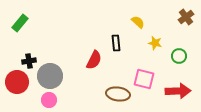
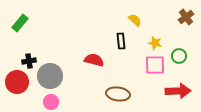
yellow semicircle: moved 3 px left, 2 px up
black rectangle: moved 5 px right, 2 px up
red semicircle: rotated 102 degrees counterclockwise
pink square: moved 11 px right, 14 px up; rotated 15 degrees counterclockwise
pink circle: moved 2 px right, 2 px down
